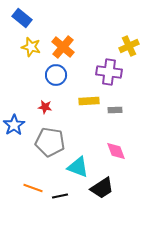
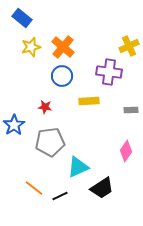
yellow star: rotated 30 degrees counterclockwise
blue circle: moved 6 px right, 1 px down
gray rectangle: moved 16 px right
gray pentagon: rotated 16 degrees counterclockwise
pink diamond: moved 10 px right; rotated 55 degrees clockwise
cyan triangle: rotated 45 degrees counterclockwise
orange line: moved 1 px right; rotated 18 degrees clockwise
black line: rotated 14 degrees counterclockwise
